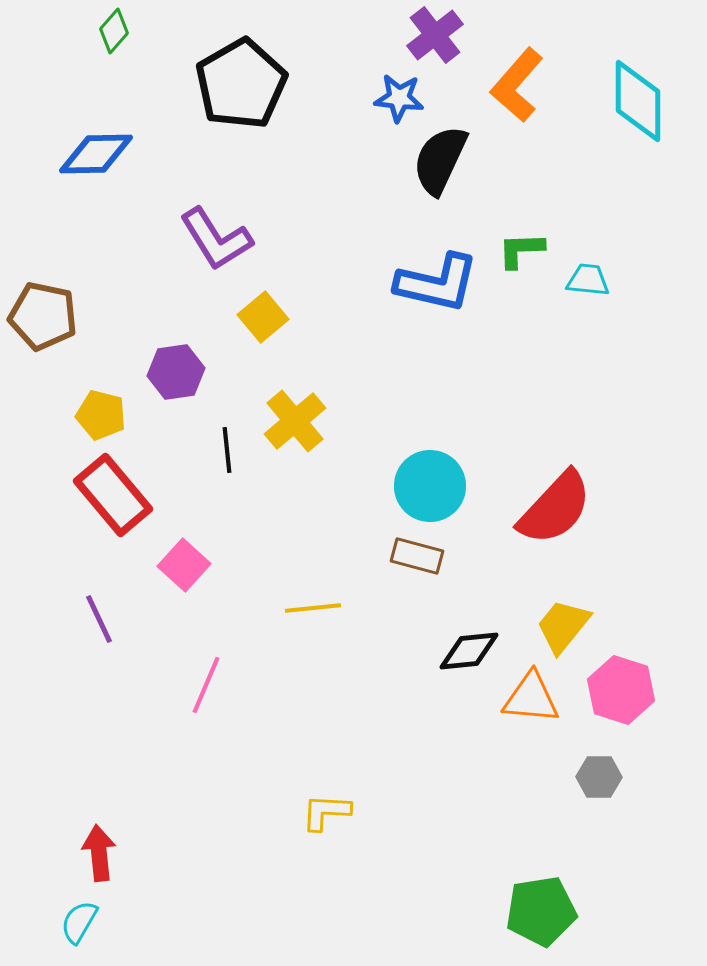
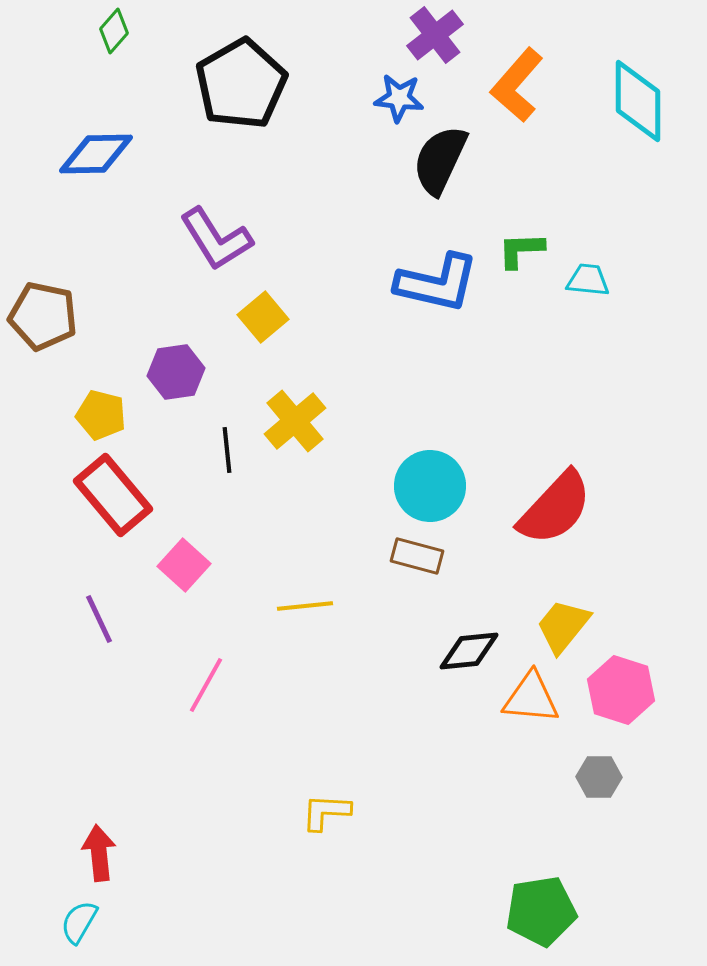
yellow line: moved 8 px left, 2 px up
pink line: rotated 6 degrees clockwise
